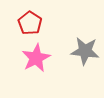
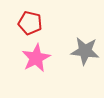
red pentagon: rotated 20 degrees counterclockwise
